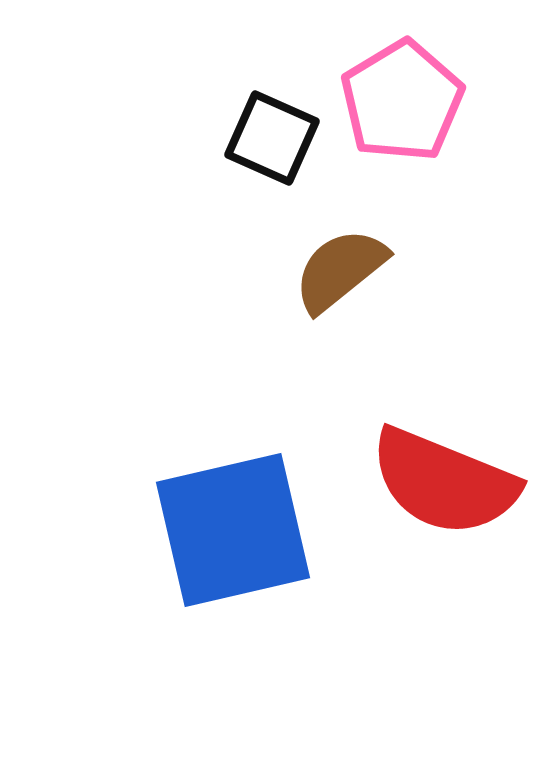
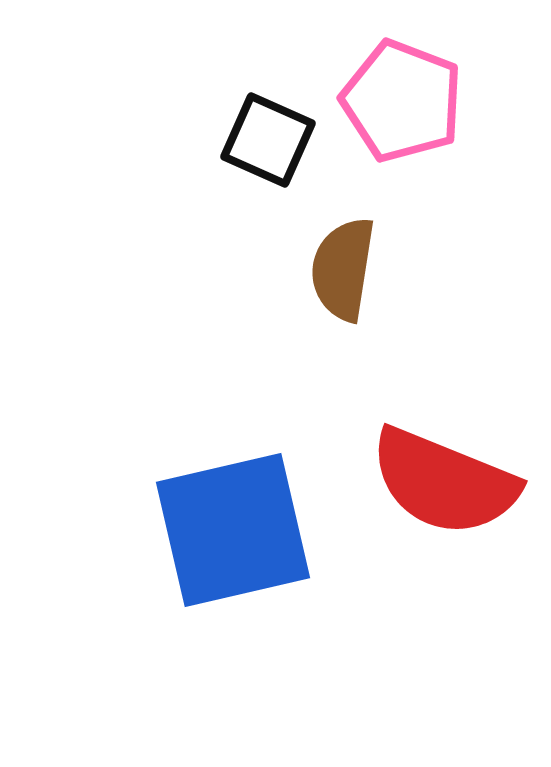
pink pentagon: rotated 20 degrees counterclockwise
black square: moved 4 px left, 2 px down
brown semicircle: moved 3 px right, 1 px up; rotated 42 degrees counterclockwise
